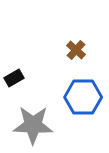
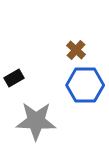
blue hexagon: moved 2 px right, 12 px up
gray star: moved 3 px right, 4 px up
